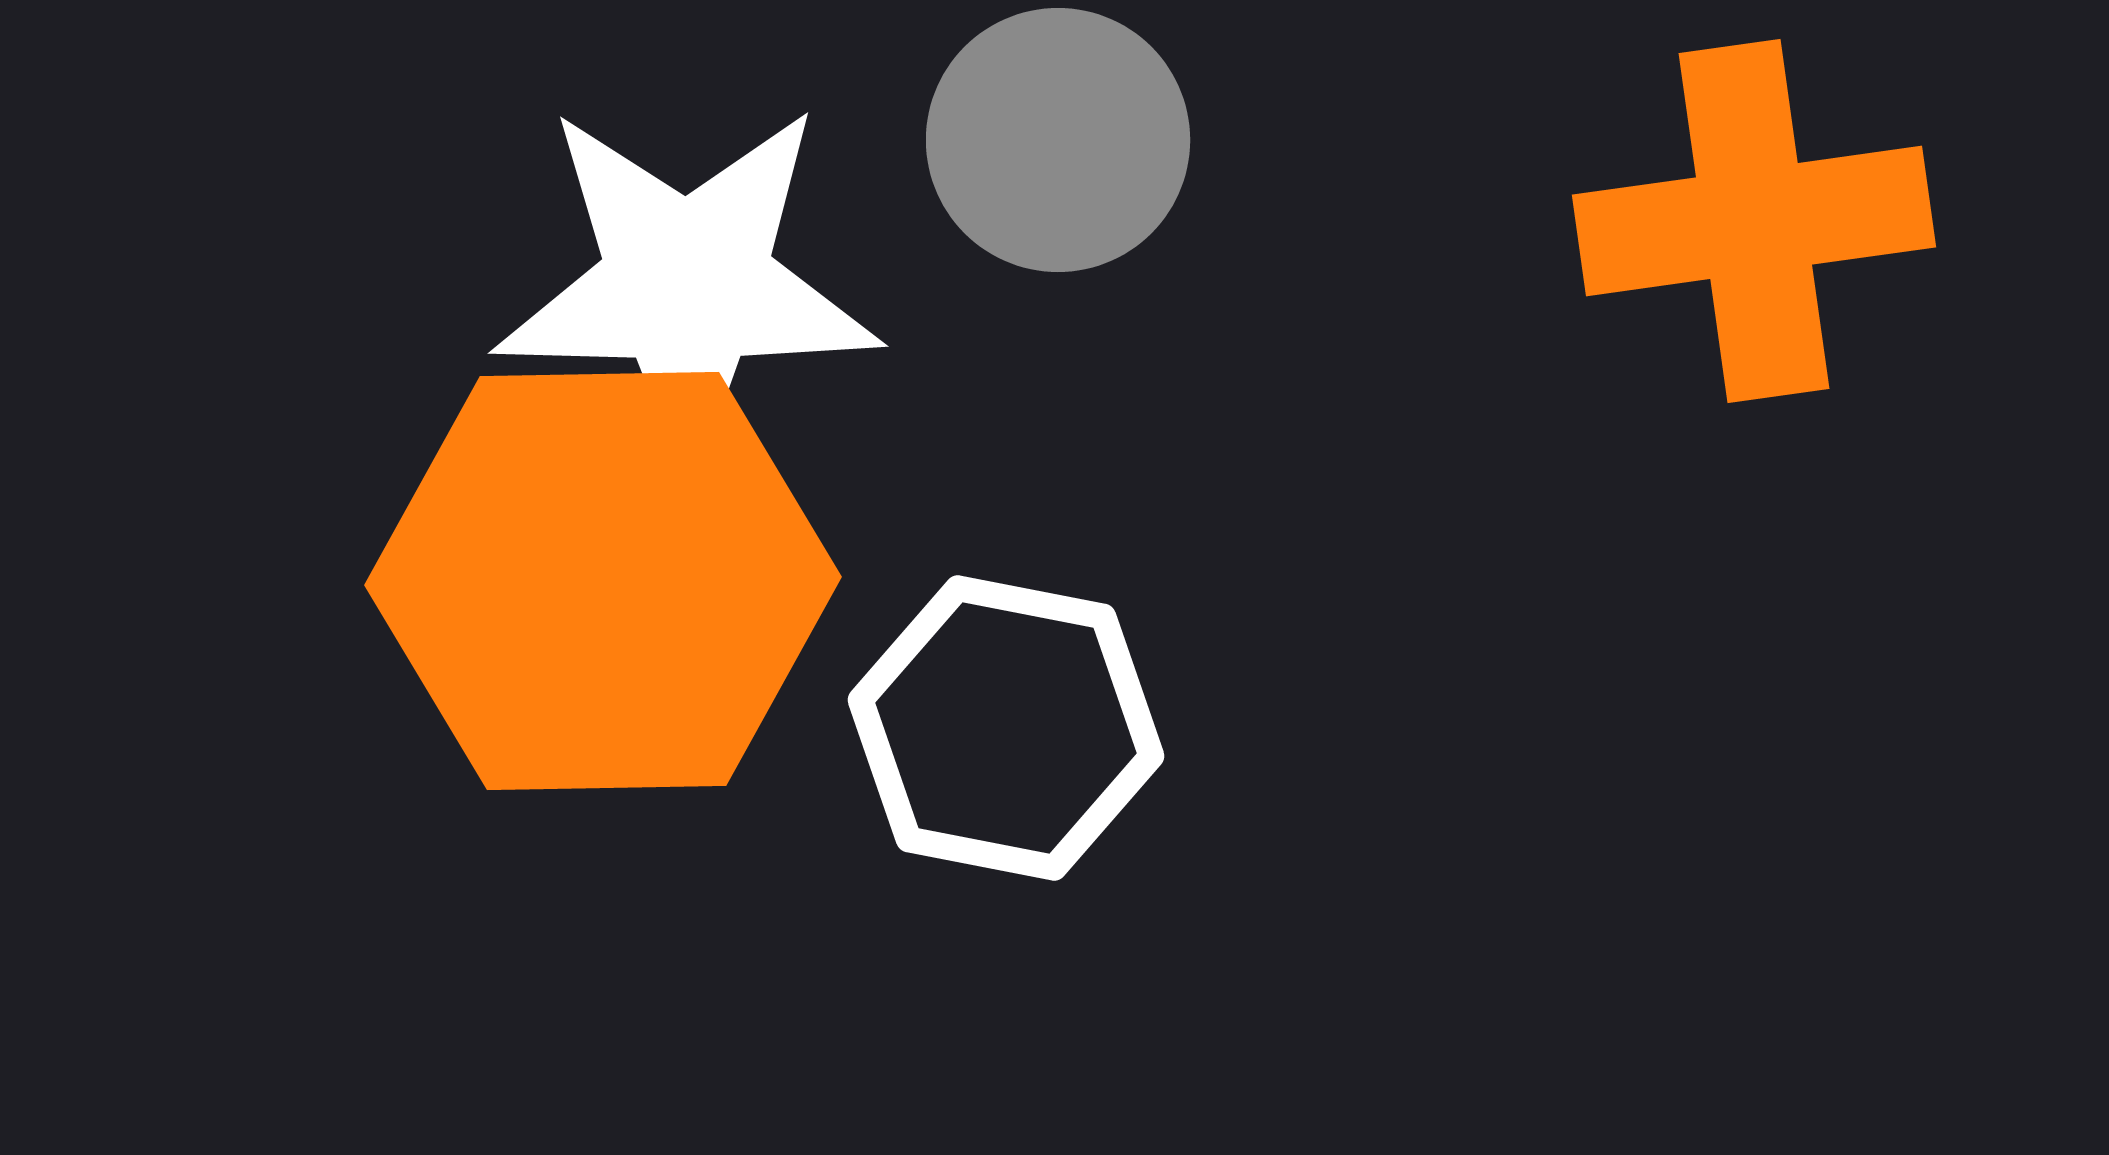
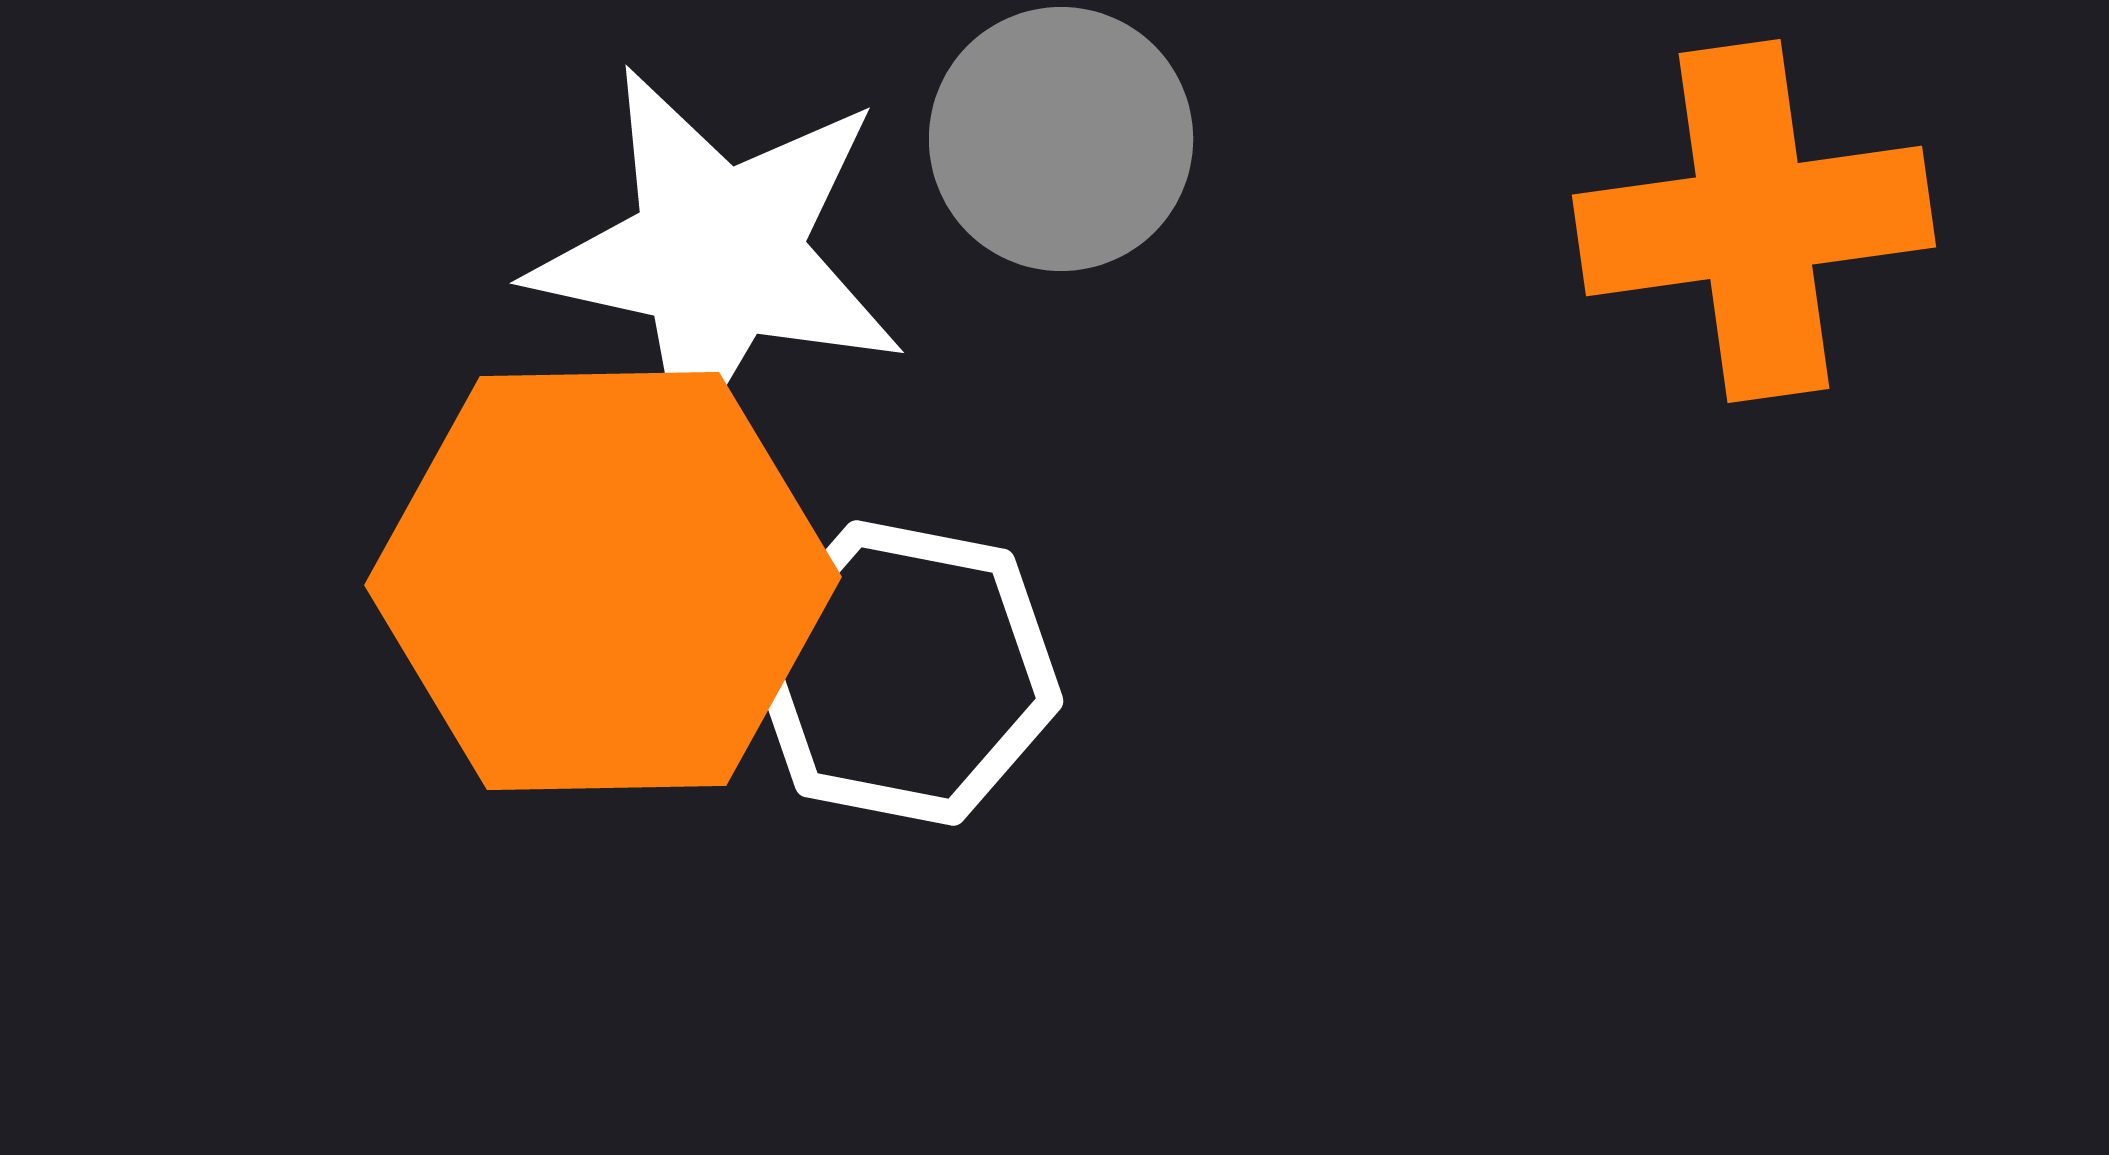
gray circle: moved 3 px right, 1 px up
white star: moved 31 px right, 31 px up; rotated 11 degrees clockwise
white hexagon: moved 101 px left, 55 px up
